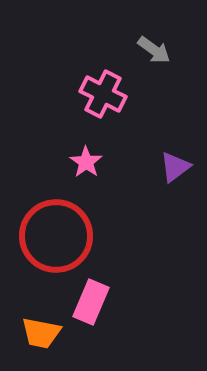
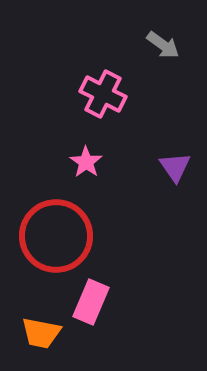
gray arrow: moved 9 px right, 5 px up
purple triangle: rotated 28 degrees counterclockwise
